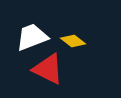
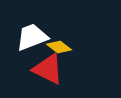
yellow diamond: moved 14 px left, 6 px down
